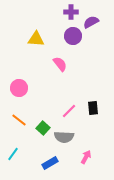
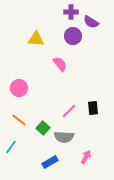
purple semicircle: rotated 119 degrees counterclockwise
cyan line: moved 2 px left, 7 px up
blue rectangle: moved 1 px up
